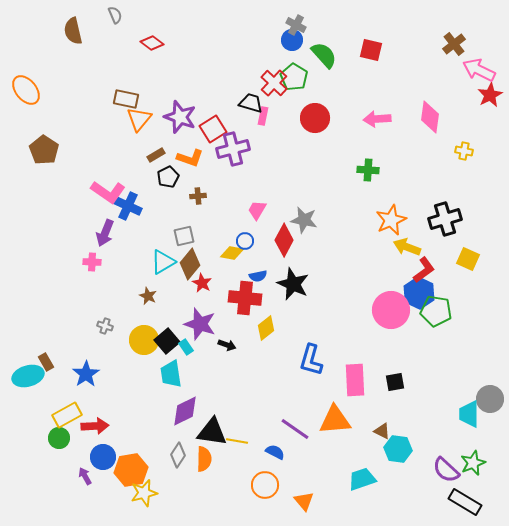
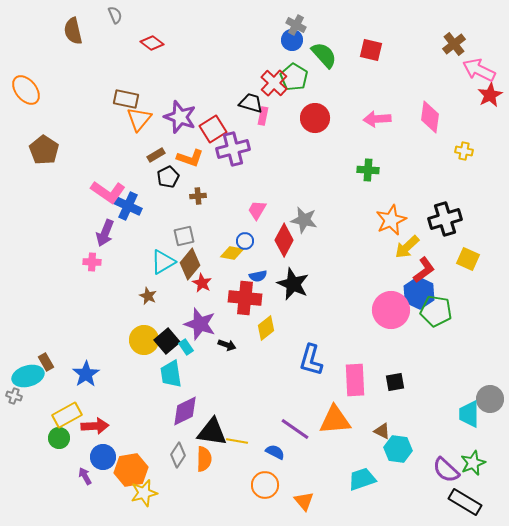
yellow arrow at (407, 247): rotated 64 degrees counterclockwise
gray cross at (105, 326): moved 91 px left, 70 px down
